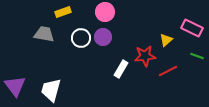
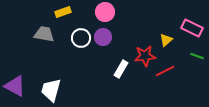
red line: moved 3 px left
purple triangle: rotated 25 degrees counterclockwise
